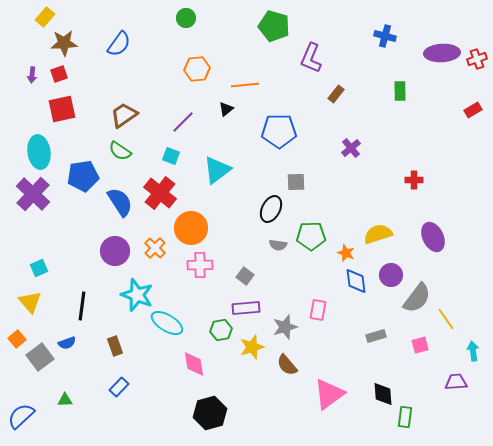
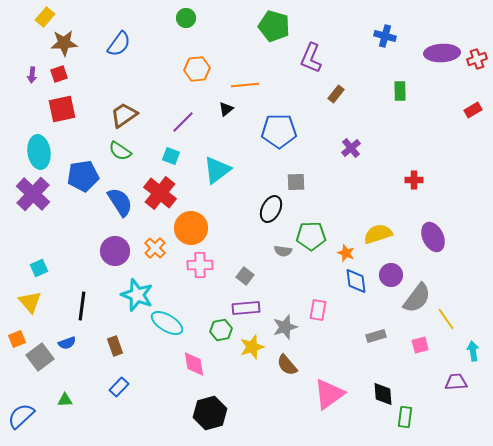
gray semicircle at (278, 245): moved 5 px right, 6 px down
orange square at (17, 339): rotated 18 degrees clockwise
